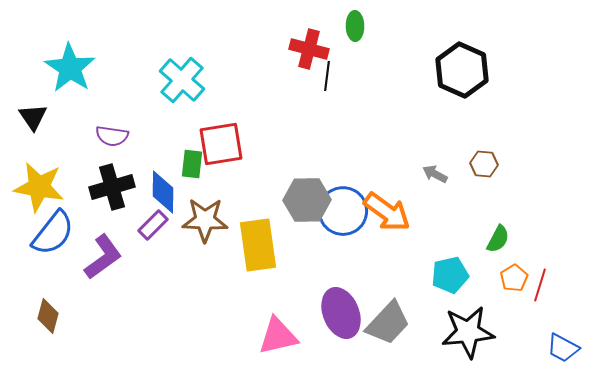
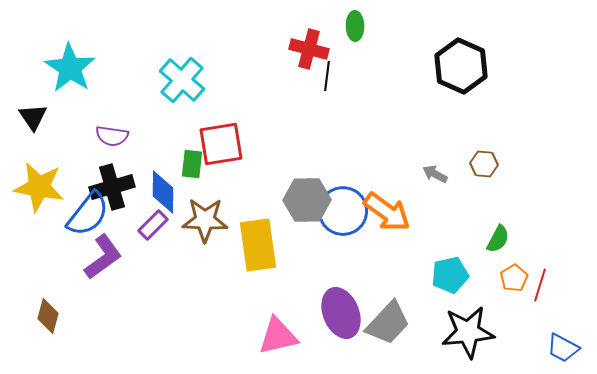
black hexagon: moved 1 px left, 4 px up
blue semicircle: moved 35 px right, 19 px up
